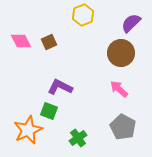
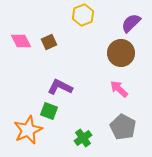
green cross: moved 5 px right
